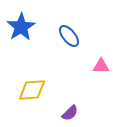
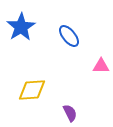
purple semicircle: rotated 72 degrees counterclockwise
